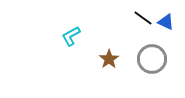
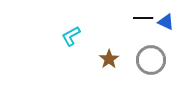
black line: rotated 36 degrees counterclockwise
gray circle: moved 1 px left, 1 px down
